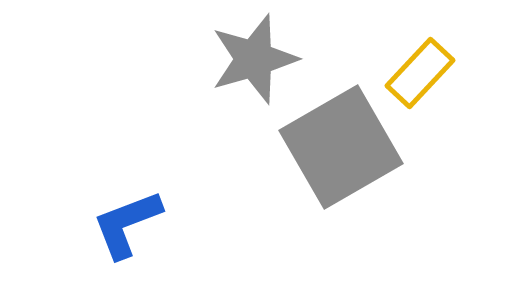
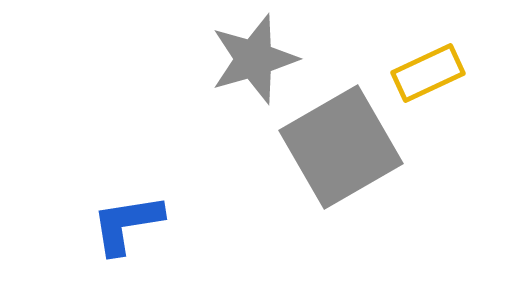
yellow rectangle: moved 8 px right; rotated 22 degrees clockwise
blue L-shape: rotated 12 degrees clockwise
